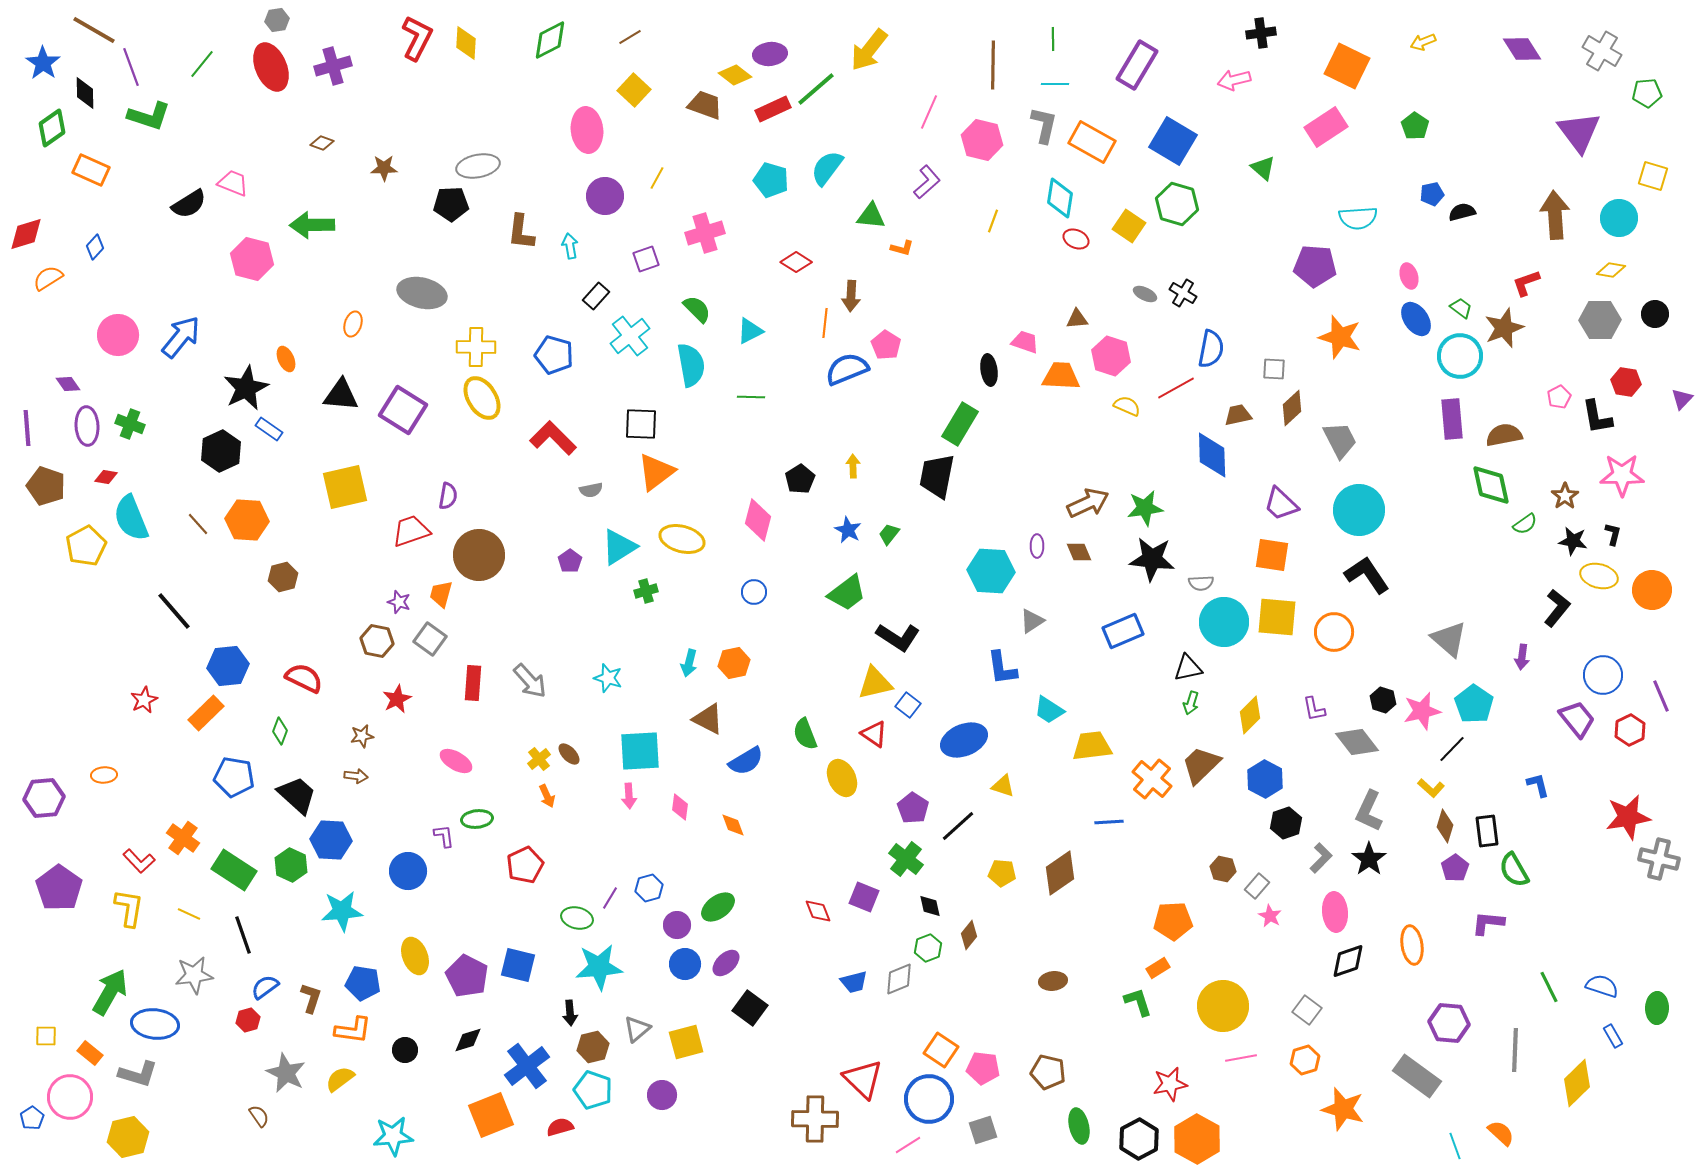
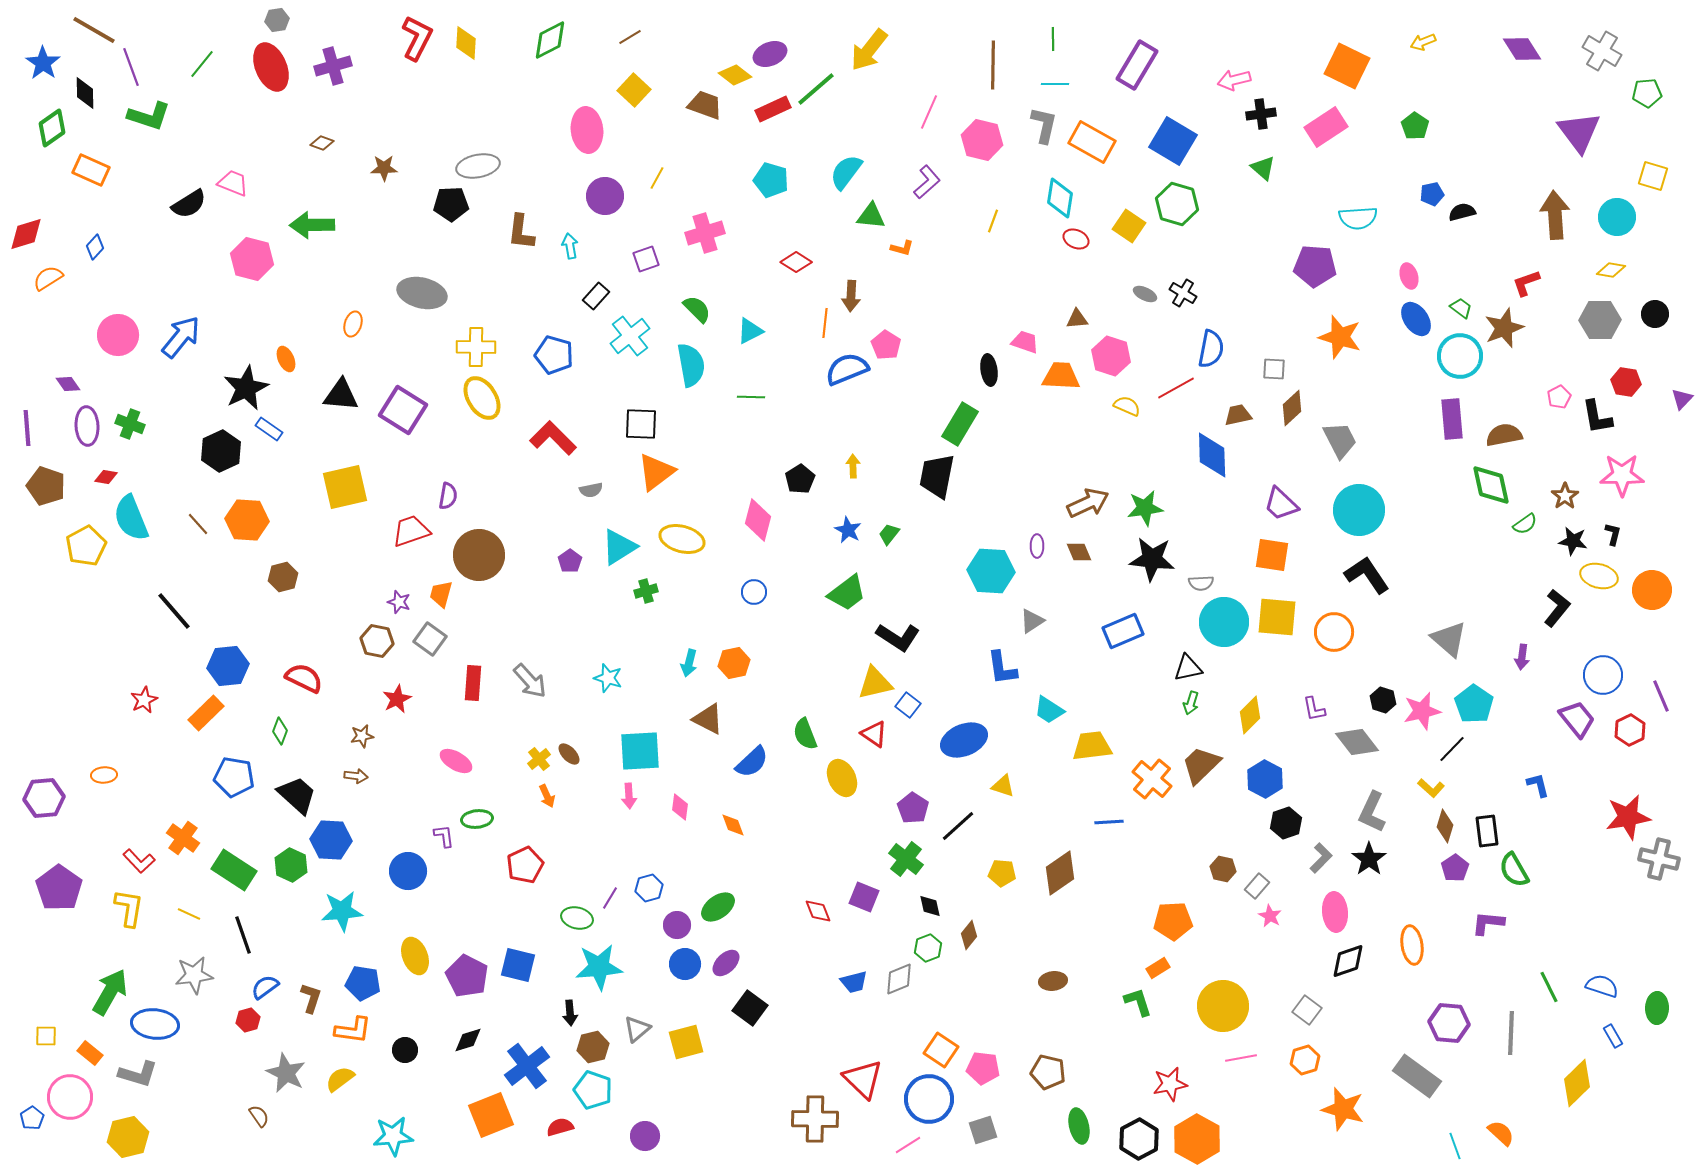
black cross at (1261, 33): moved 81 px down
purple ellipse at (770, 54): rotated 16 degrees counterclockwise
cyan semicircle at (827, 168): moved 19 px right, 4 px down
cyan circle at (1619, 218): moved 2 px left, 1 px up
blue semicircle at (746, 761): moved 6 px right, 1 px down; rotated 12 degrees counterclockwise
gray L-shape at (1369, 811): moved 3 px right, 1 px down
gray line at (1515, 1050): moved 4 px left, 17 px up
purple circle at (662, 1095): moved 17 px left, 41 px down
